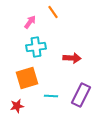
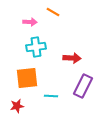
orange line: rotated 24 degrees counterclockwise
pink arrow: rotated 56 degrees clockwise
orange square: rotated 10 degrees clockwise
purple rectangle: moved 2 px right, 9 px up
